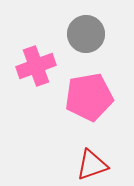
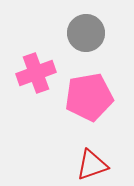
gray circle: moved 1 px up
pink cross: moved 7 px down
